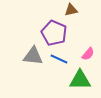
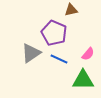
gray triangle: moved 2 px left, 3 px up; rotated 40 degrees counterclockwise
green triangle: moved 3 px right
